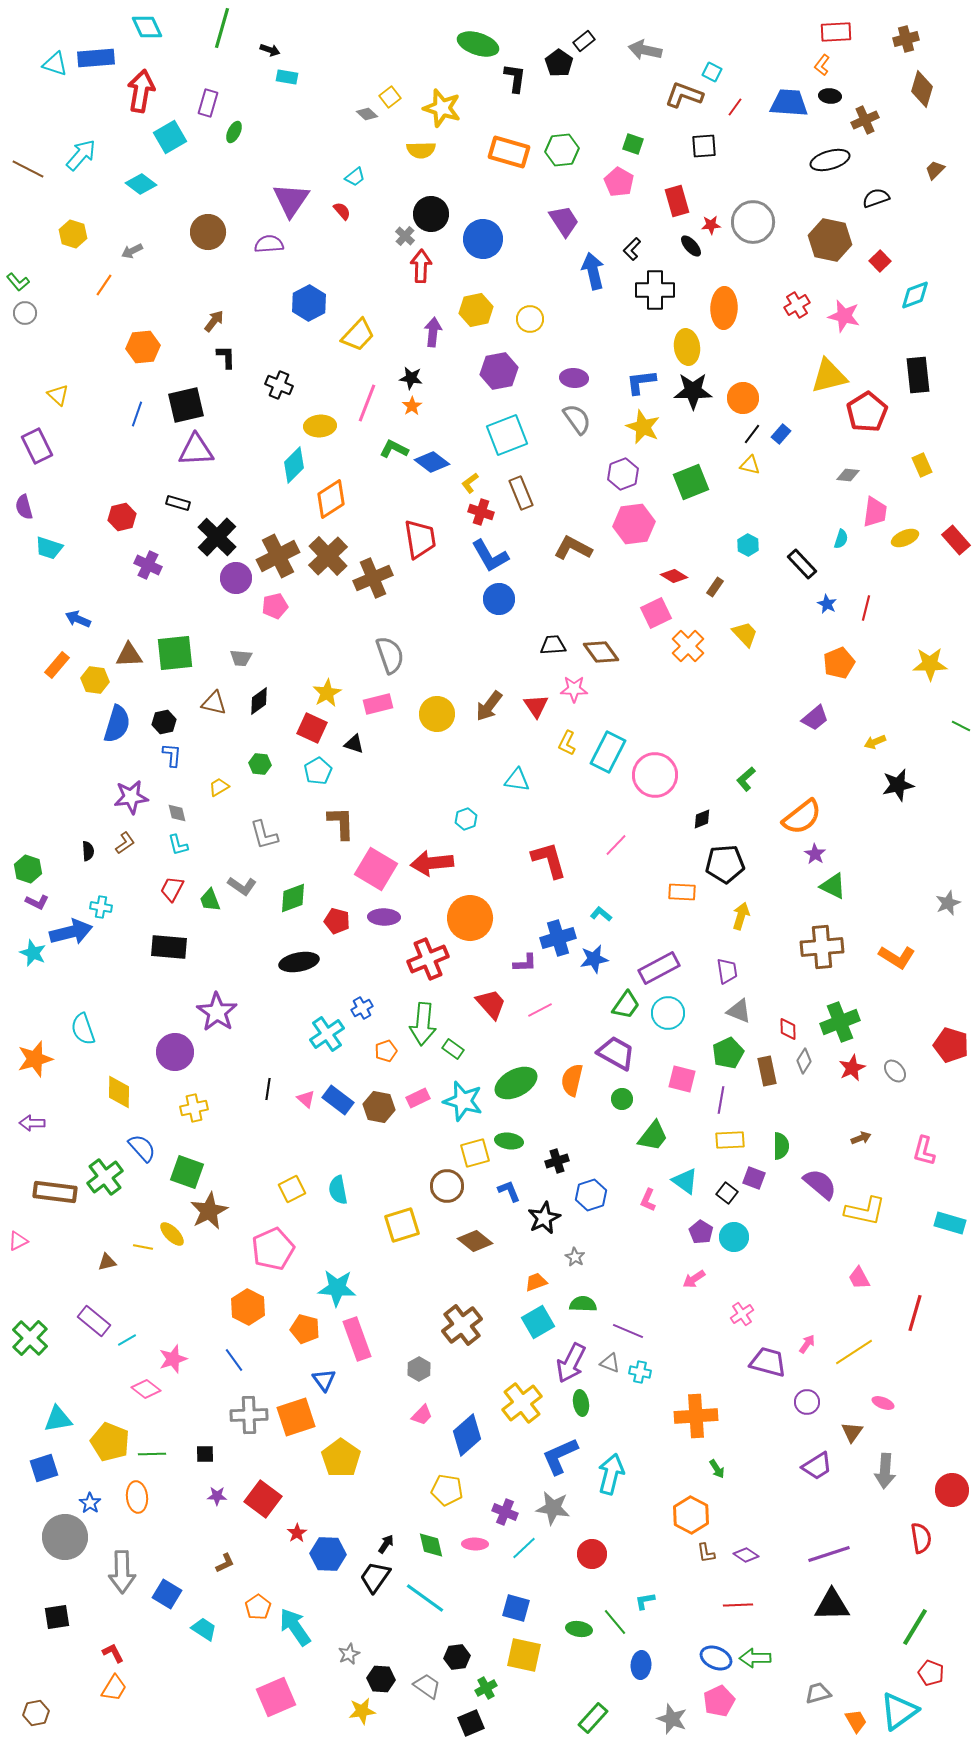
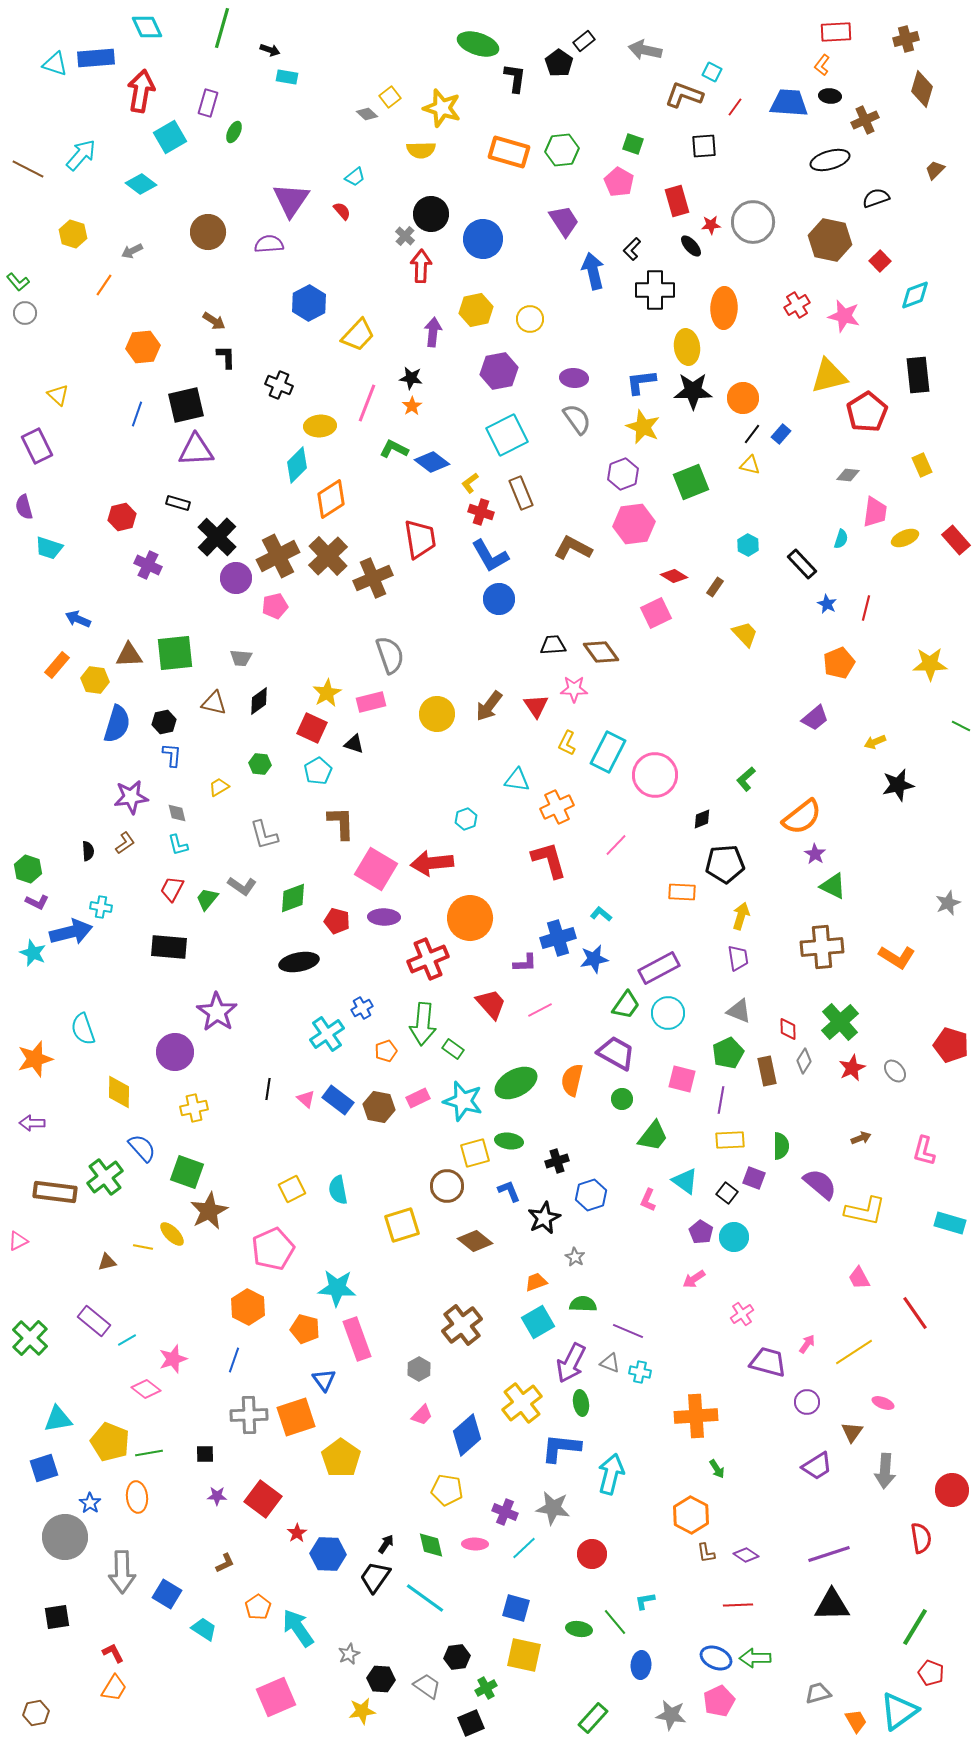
brown arrow at (214, 321): rotated 85 degrees clockwise
cyan square at (507, 435): rotated 6 degrees counterclockwise
cyan diamond at (294, 465): moved 3 px right
orange cross at (688, 646): moved 131 px left, 161 px down; rotated 20 degrees clockwise
pink rectangle at (378, 704): moved 7 px left, 2 px up
green trapezoid at (210, 900): moved 3 px left, 1 px up; rotated 60 degrees clockwise
purple trapezoid at (727, 971): moved 11 px right, 13 px up
green cross at (840, 1022): rotated 21 degrees counterclockwise
red line at (915, 1313): rotated 51 degrees counterclockwise
blue line at (234, 1360): rotated 55 degrees clockwise
green line at (152, 1454): moved 3 px left, 1 px up; rotated 8 degrees counterclockwise
blue L-shape at (560, 1456): moved 1 px right, 8 px up; rotated 30 degrees clockwise
cyan arrow at (295, 1627): moved 3 px right, 1 px down
gray star at (672, 1719): moved 1 px left, 4 px up; rotated 12 degrees counterclockwise
